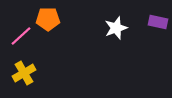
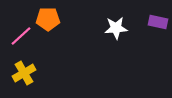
white star: rotated 15 degrees clockwise
